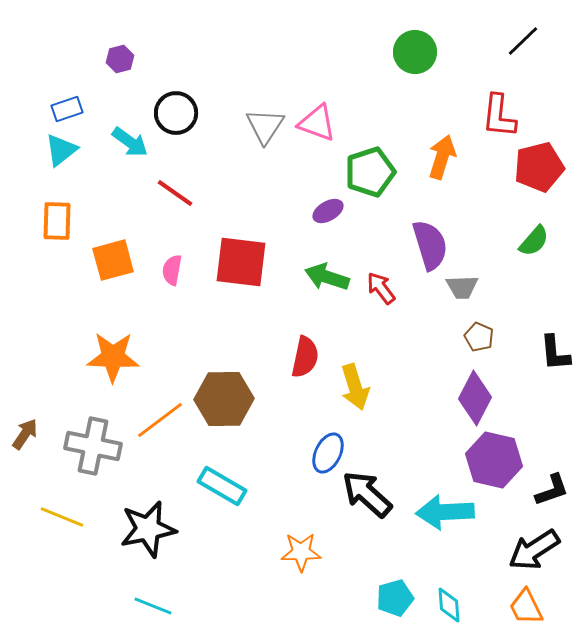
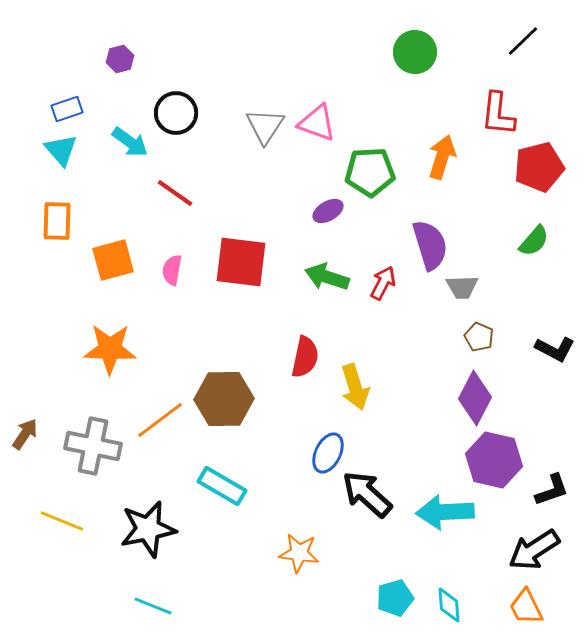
red L-shape at (499, 116): moved 1 px left, 2 px up
cyan triangle at (61, 150): rotated 33 degrees counterclockwise
green pentagon at (370, 172): rotated 15 degrees clockwise
red arrow at (381, 288): moved 2 px right, 5 px up; rotated 64 degrees clockwise
black L-shape at (555, 353): moved 4 px up; rotated 57 degrees counterclockwise
orange star at (113, 357): moved 3 px left, 8 px up
yellow line at (62, 517): moved 4 px down
orange star at (301, 552): moved 2 px left, 1 px down; rotated 9 degrees clockwise
